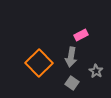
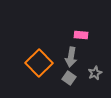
pink rectangle: rotated 32 degrees clockwise
gray star: moved 1 px left, 2 px down; rotated 16 degrees clockwise
gray square: moved 3 px left, 5 px up
